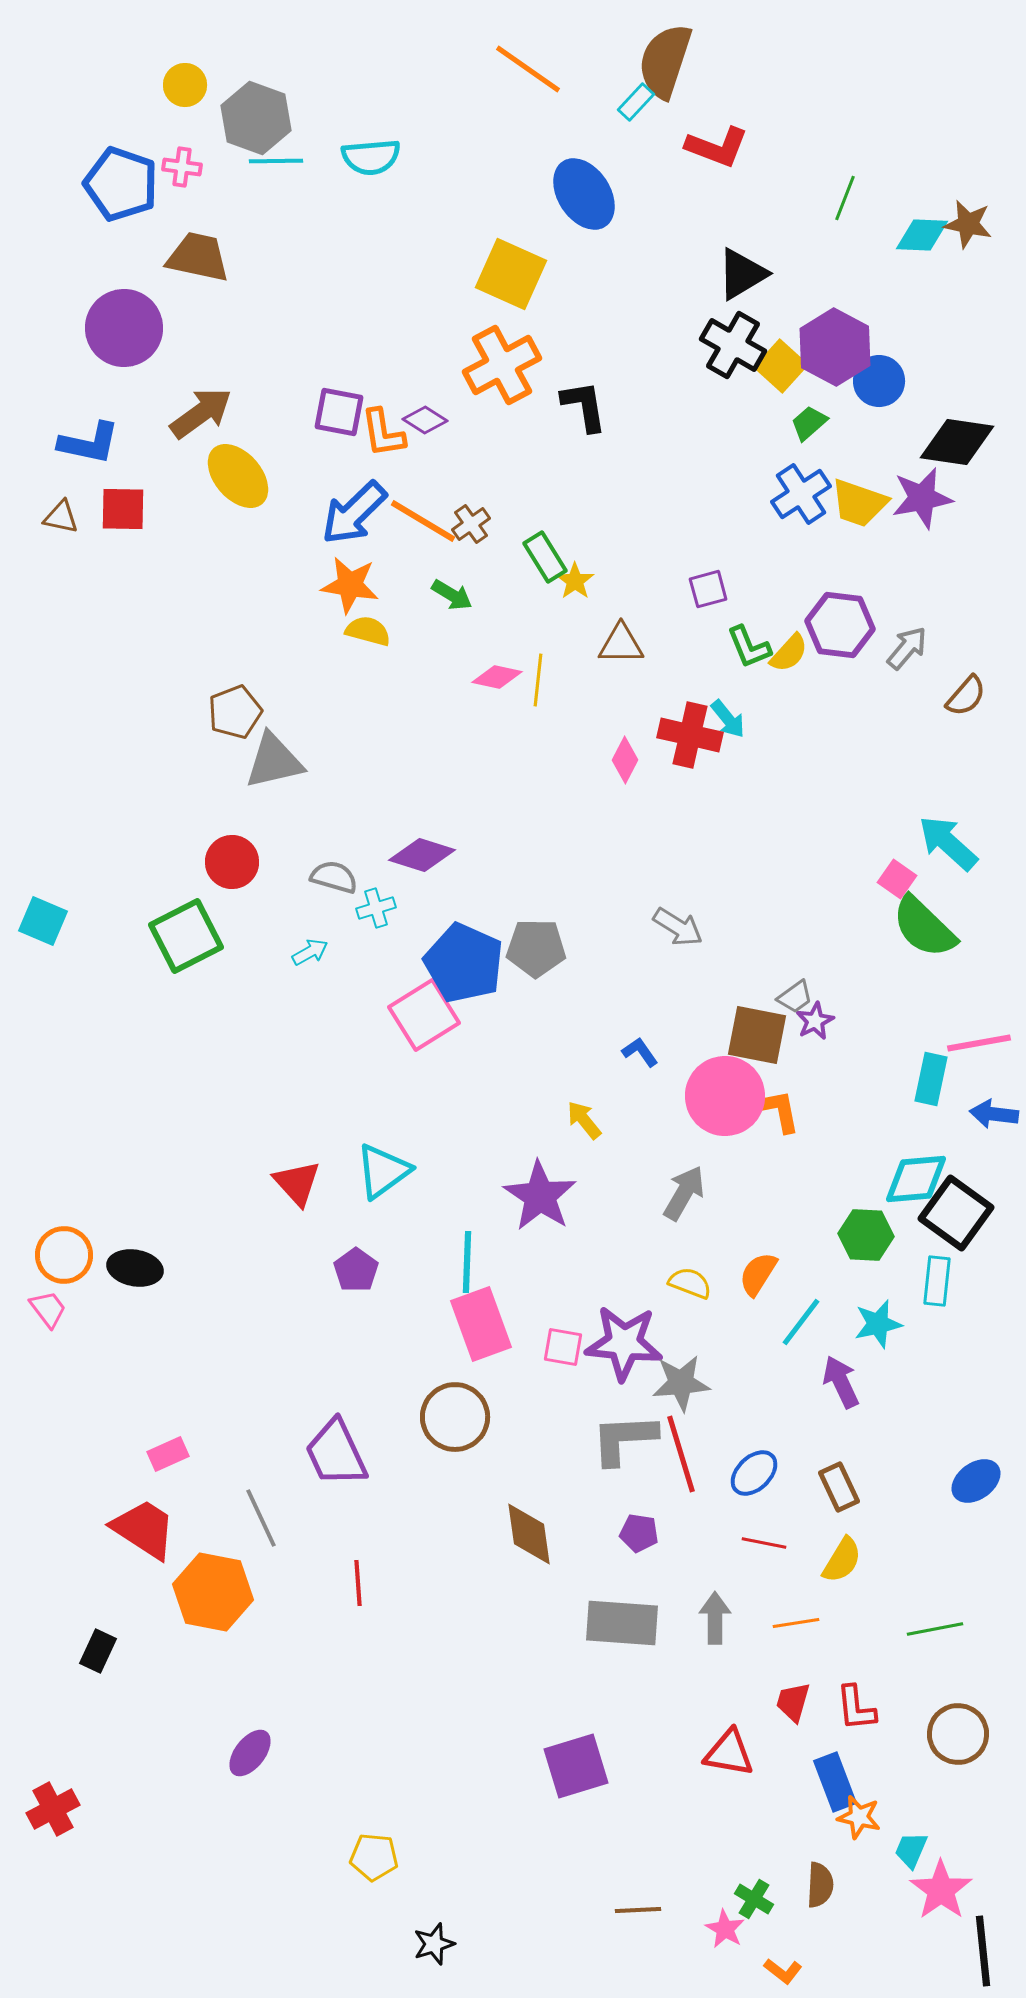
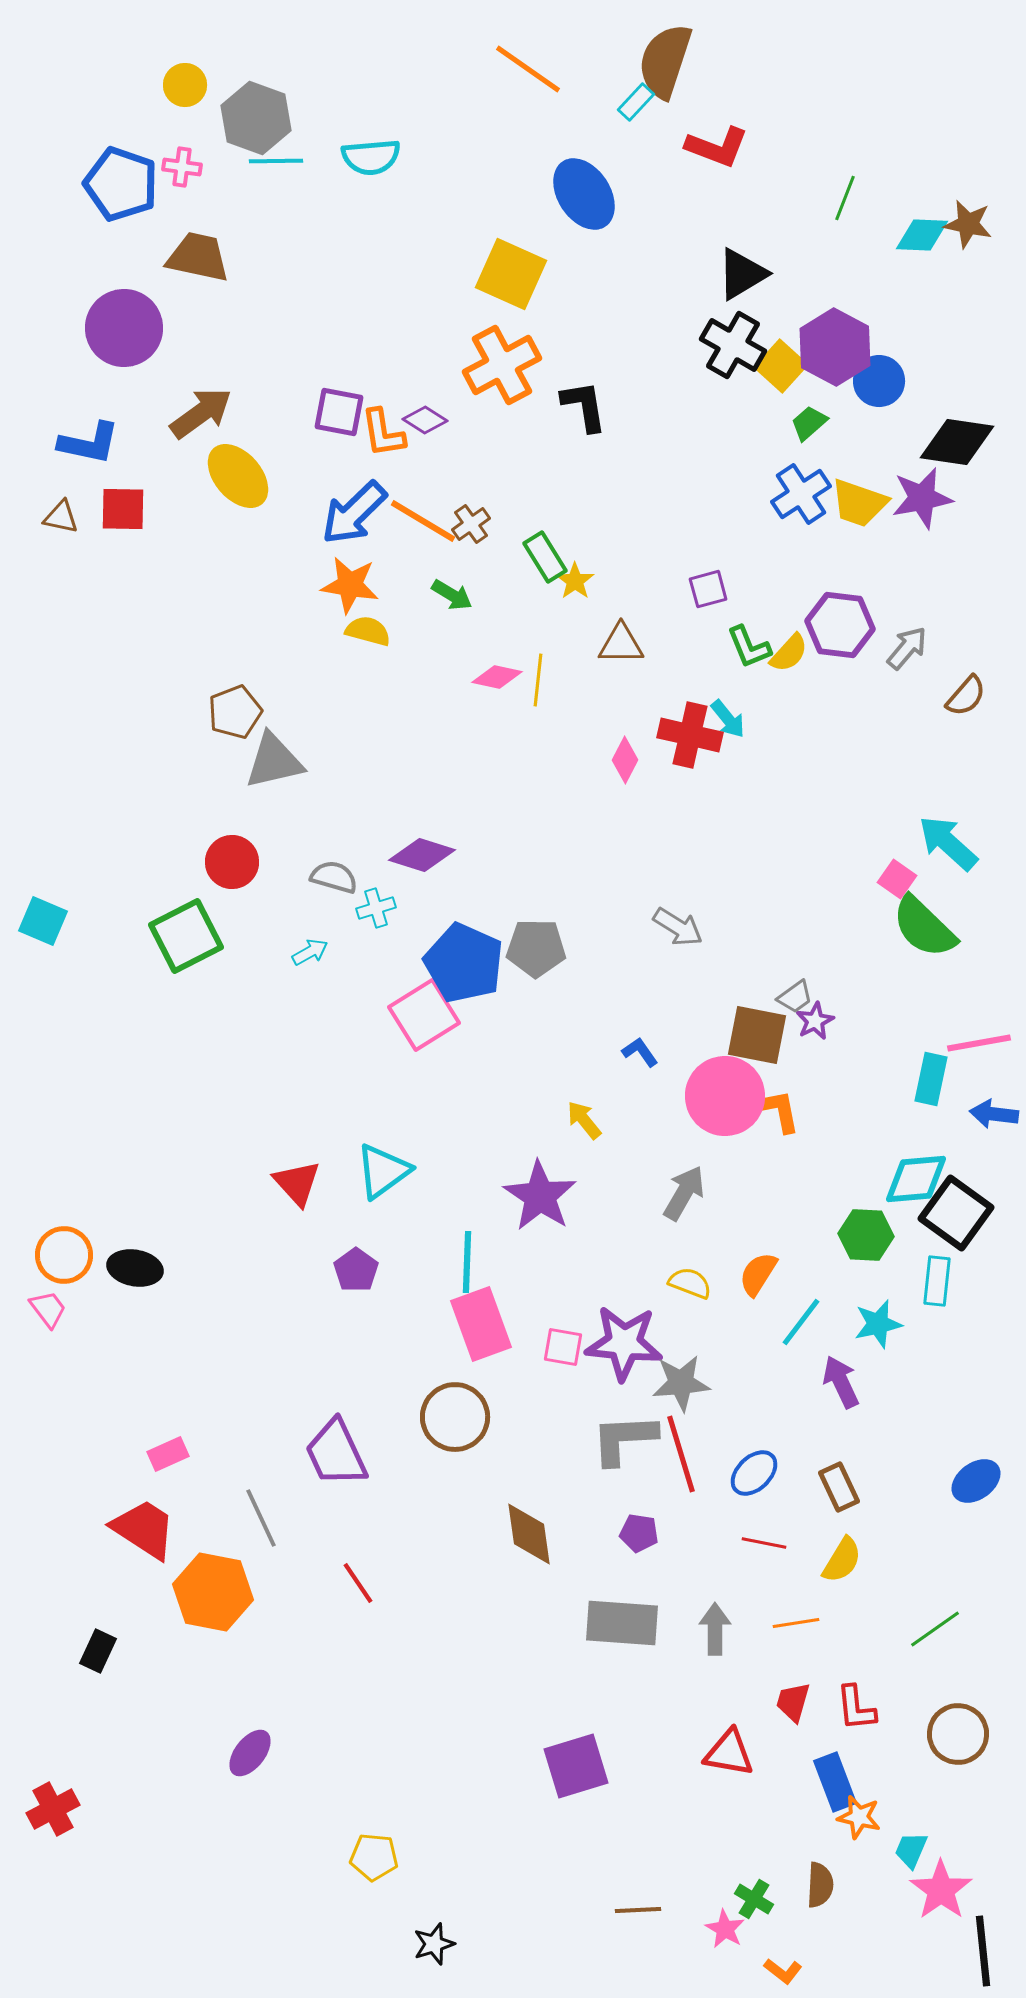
red line at (358, 1583): rotated 30 degrees counterclockwise
gray arrow at (715, 1618): moved 11 px down
green line at (935, 1629): rotated 24 degrees counterclockwise
